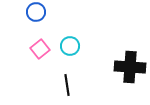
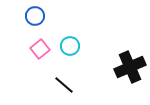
blue circle: moved 1 px left, 4 px down
black cross: rotated 28 degrees counterclockwise
black line: moved 3 px left; rotated 40 degrees counterclockwise
